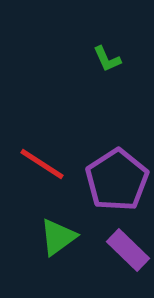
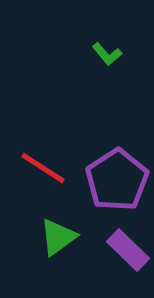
green L-shape: moved 5 px up; rotated 16 degrees counterclockwise
red line: moved 1 px right, 4 px down
